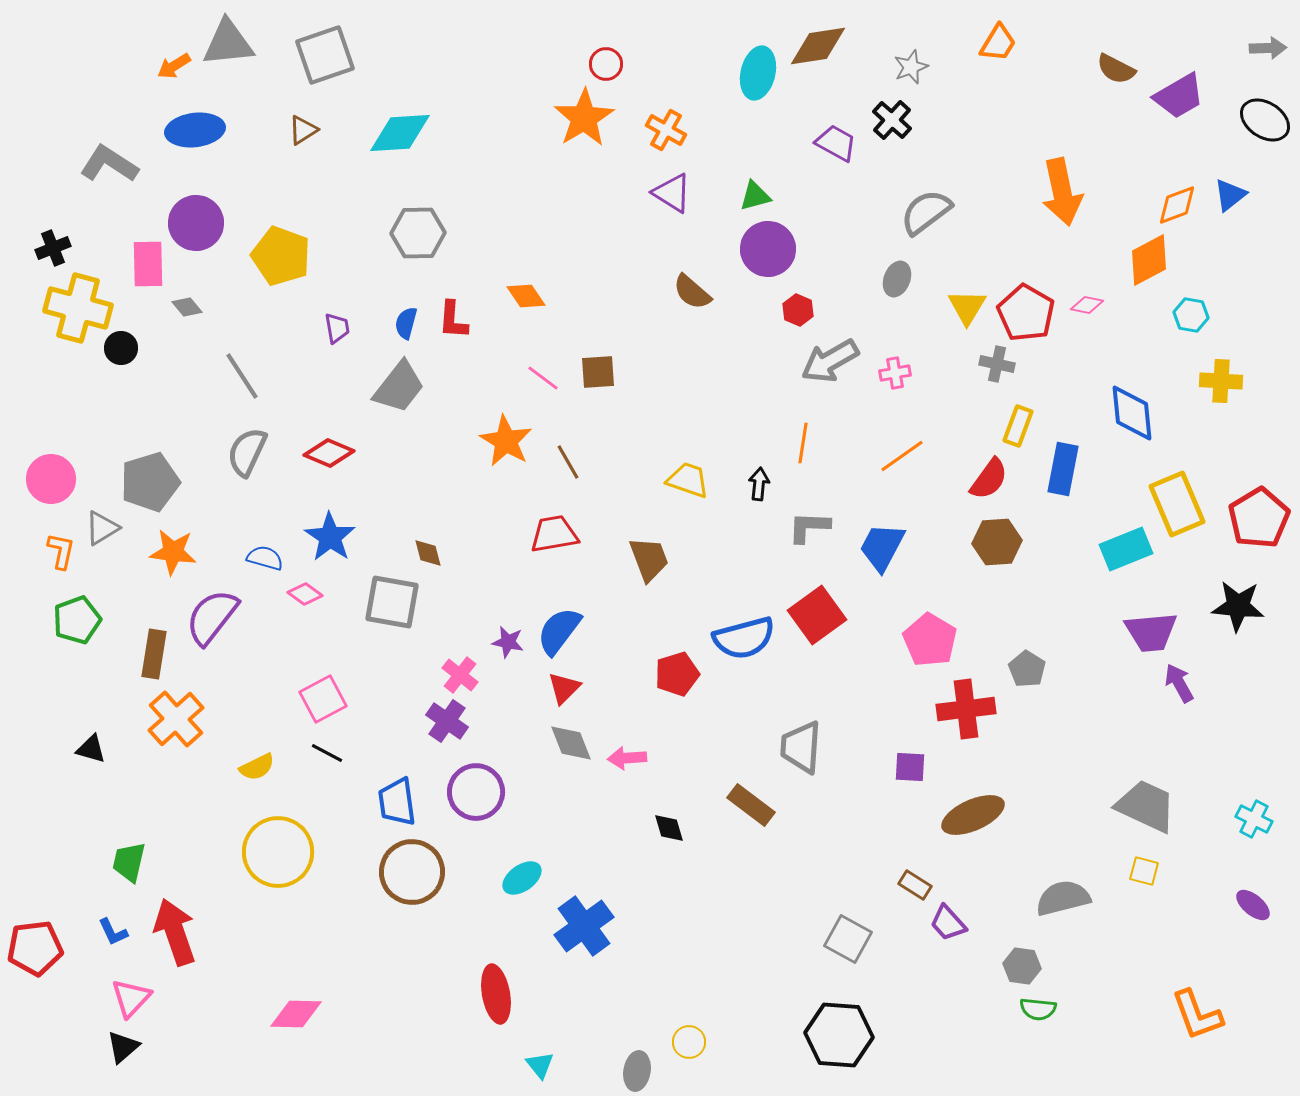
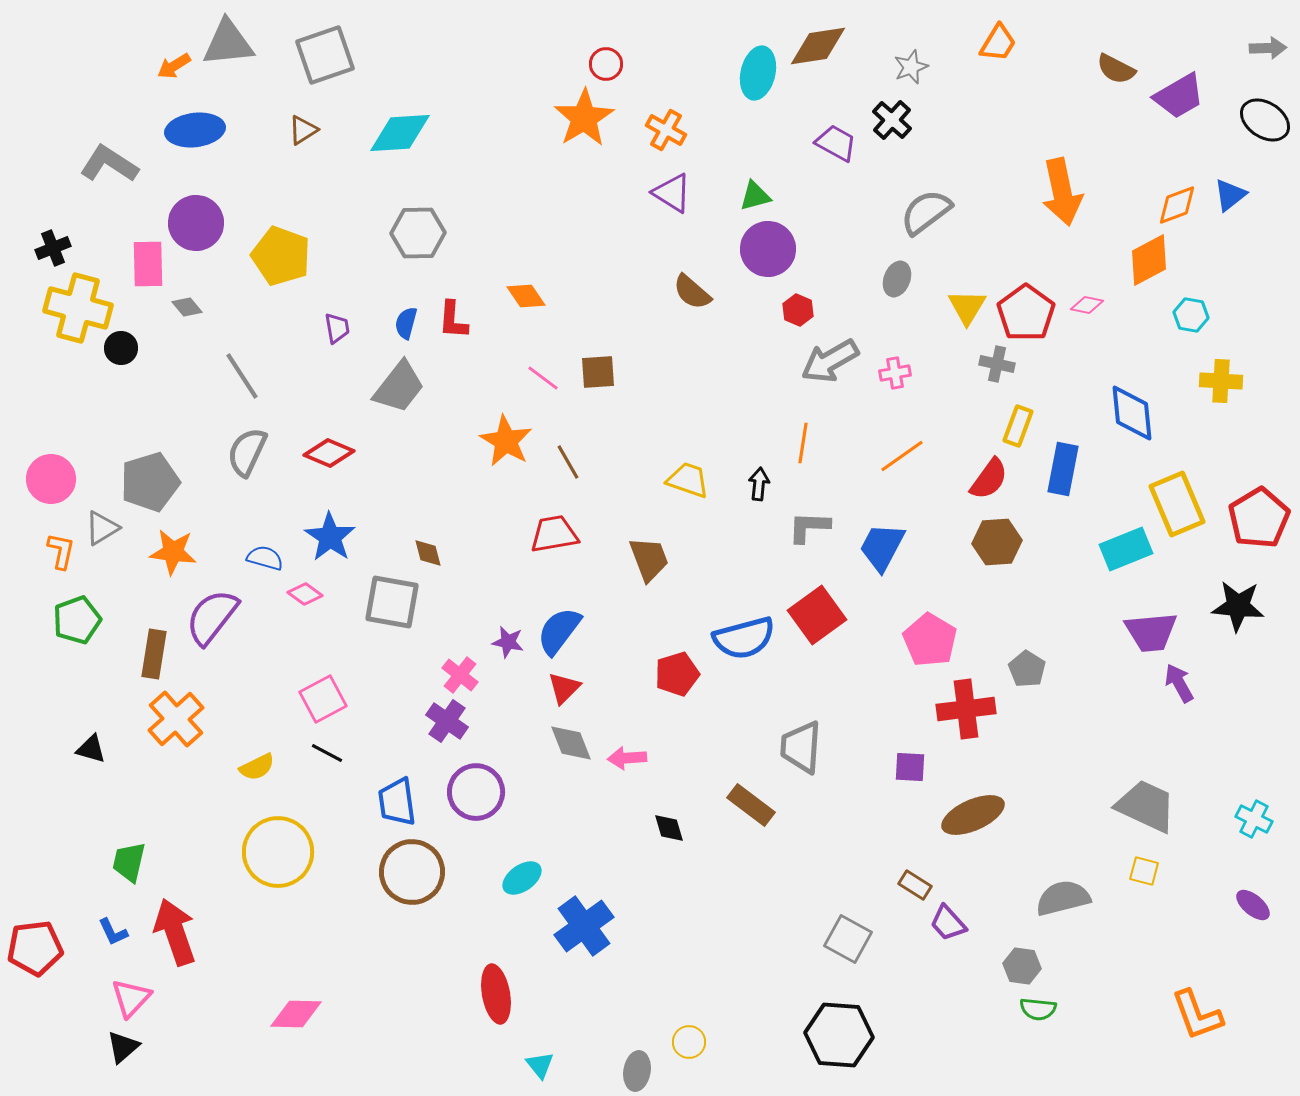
red pentagon at (1026, 313): rotated 6 degrees clockwise
